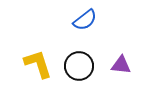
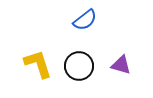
purple triangle: rotated 10 degrees clockwise
